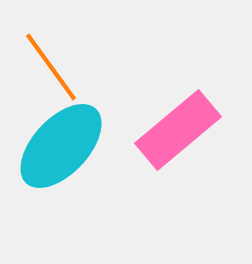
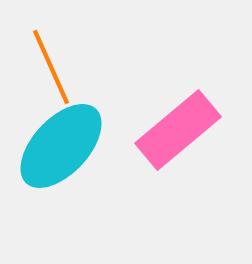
orange line: rotated 12 degrees clockwise
